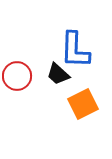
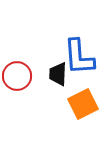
blue L-shape: moved 4 px right, 7 px down; rotated 6 degrees counterclockwise
black trapezoid: rotated 50 degrees clockwise
